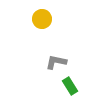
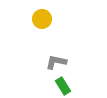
green rectangle: moved 7 px left
